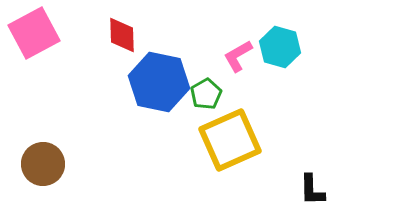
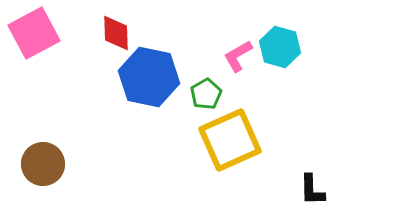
red diamond: moved 6 px left, 2 px up
blue hexagon: moved 10 px left, 5 px up
